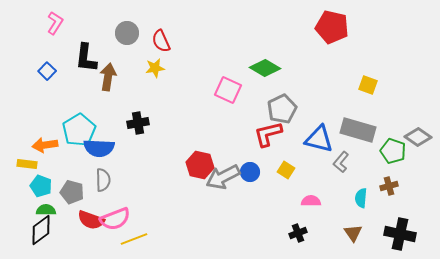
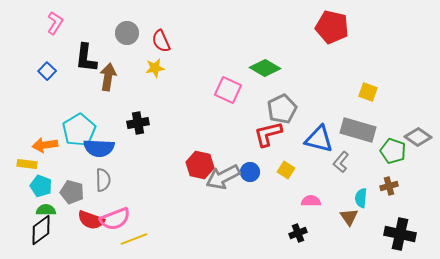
yellow square at (368, 85): moved 7 px down
brown triangle at (353, 233): moved 4 px left, 16 px up
